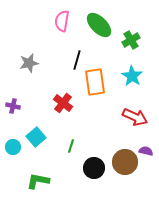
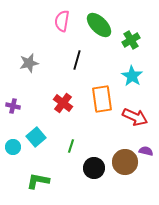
orange rectangle: moved 7 px right, 17 px down
